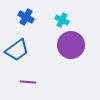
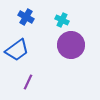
purple line: rotated 70 degrees counterclockwise
